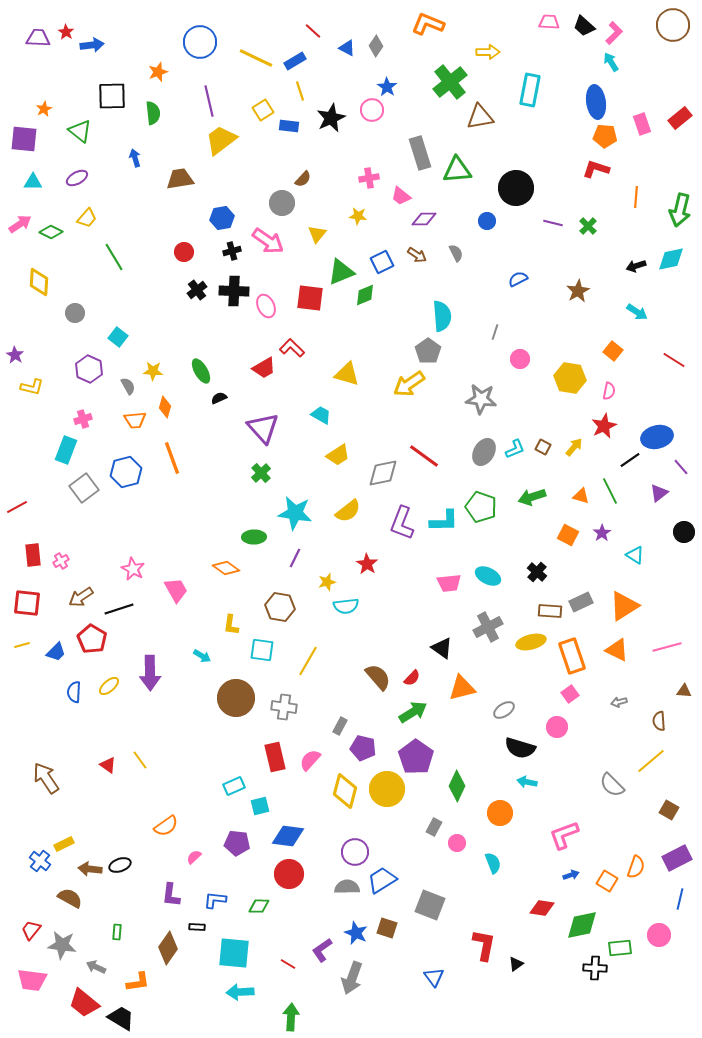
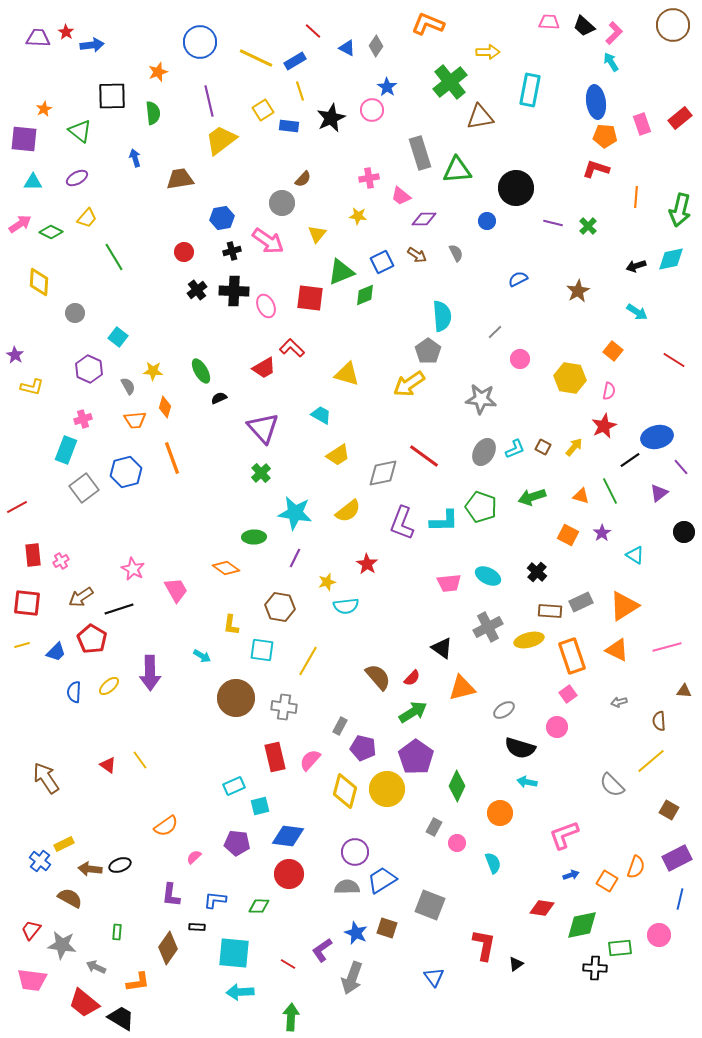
gray line at (495, 332): rotated 28 degrees clockwise
yellow ellipse at (531, 642): moved 2 px left, 2 px up
pink square at (570, 694): moved 2 px left
